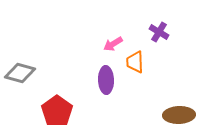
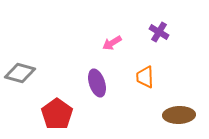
pink arrow: moved 1 px left, 1 px up
orange trapezoid: moved 10 px right, 15 px down
purple ellipse: moved 9 px left, 3 px down; rotated 16 degrees counterclockwise
red pentagon: moved 3 px down
